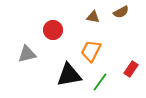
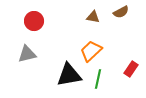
red circle: moved 19 px left, 9 px up
orange trapezoid: rotated 20 degrees clockwise
green line: moved 2 px left, 3 px up; rotated 24 degrees counterclockwise
